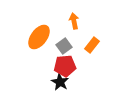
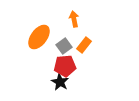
orange arrow: moved 2 px up
orange rectangle: moved 8 px left
